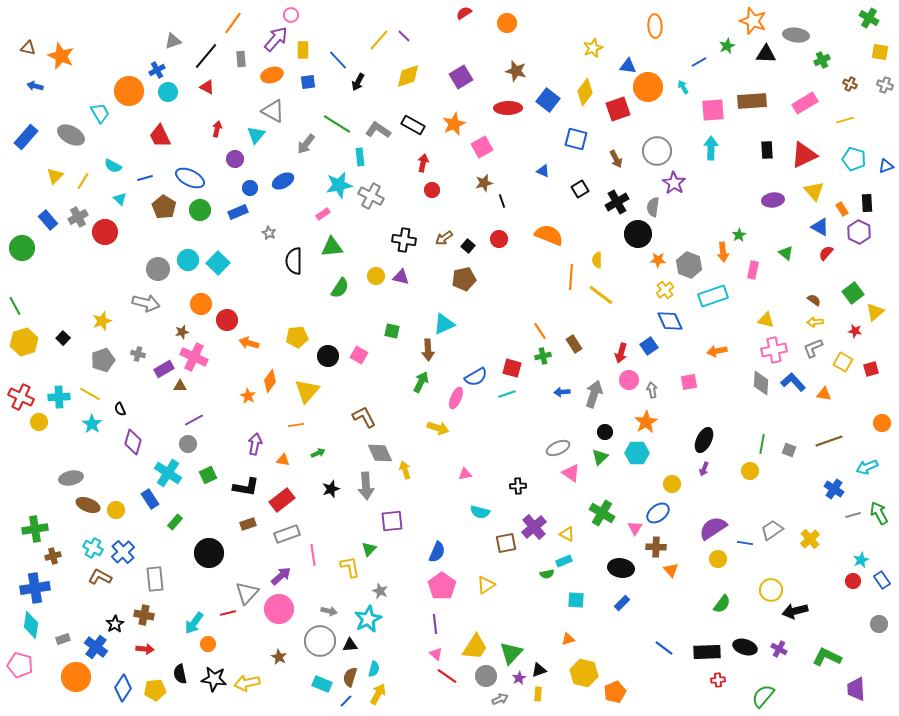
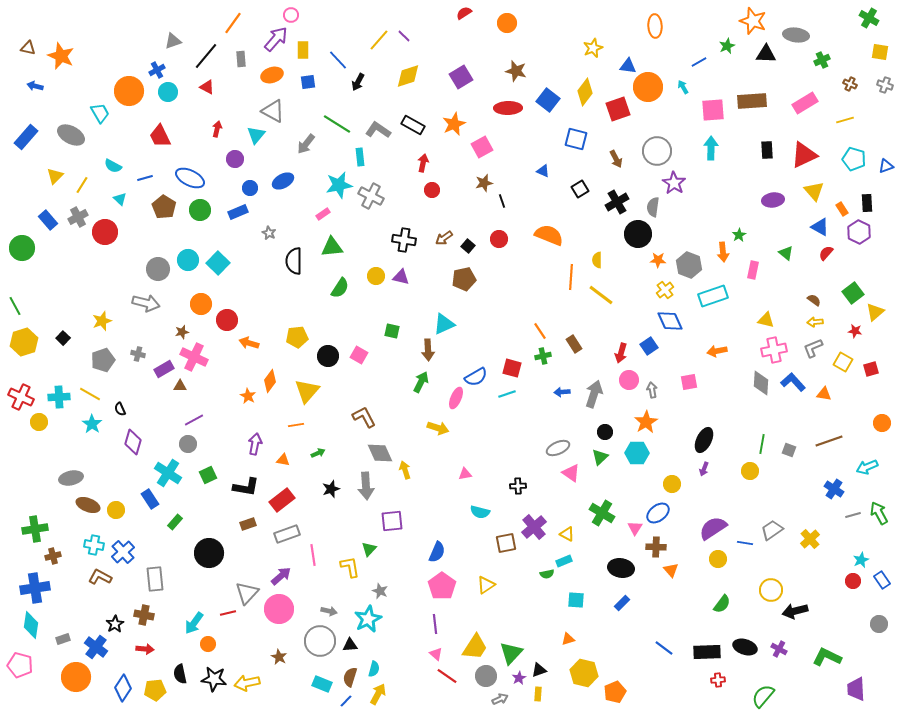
yellow line at (83, 181): moved 1 px left, 4 px down
cyan cross at (93, 548): moved 1 px right, 3 px up; rotated 18 degrees counterclockwise
